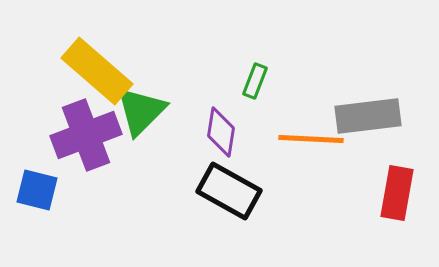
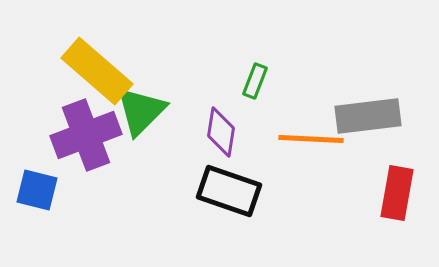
black rectangle: rotated 10 degrees counterclockwise
